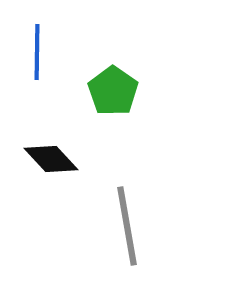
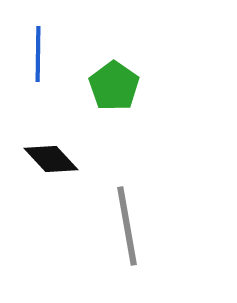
blue line: moved 1 px right, 2 px down
green pentagon: moved 1 px right, 5 px up
